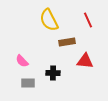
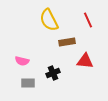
pink semicircle: rotated 32 degrees counterclockwise
black cross: rotated 24 degrees counterclockwise
